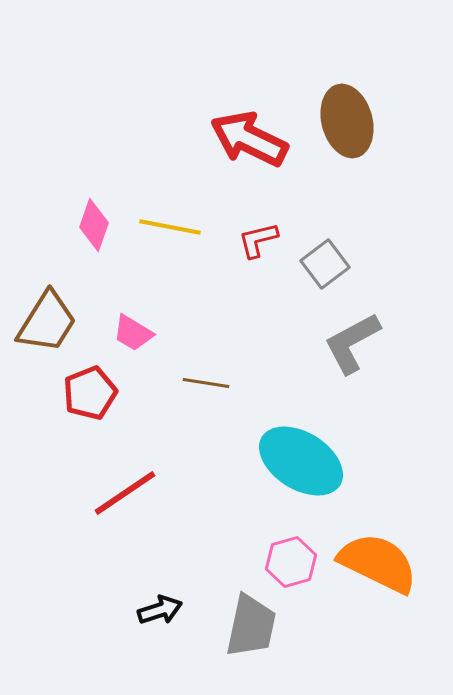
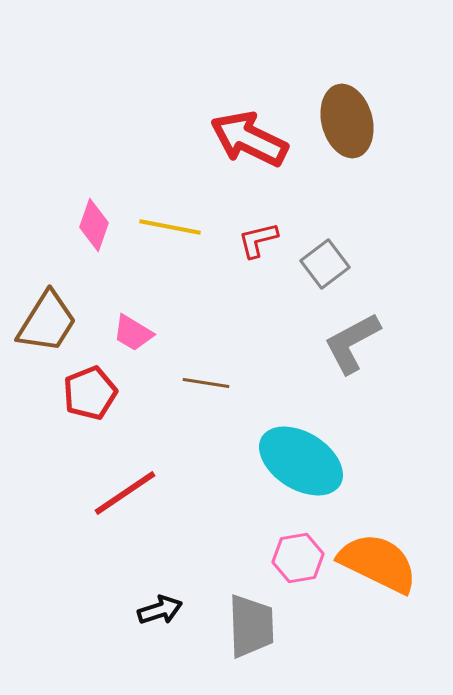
pink hexagon: moved 7 px right, 4 px up; rotated 6 degrees clockwise
gray trapezoid: rotated 14 degrees counterclockwise
